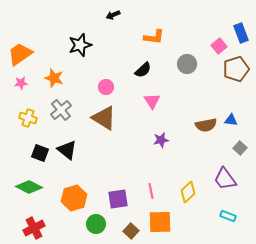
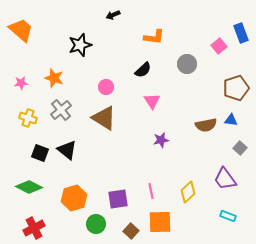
orange trapezoid: moved 1 px right, 24 px up; rotated 76 degrees clockwise
brown pentagon: moved 19 px down
